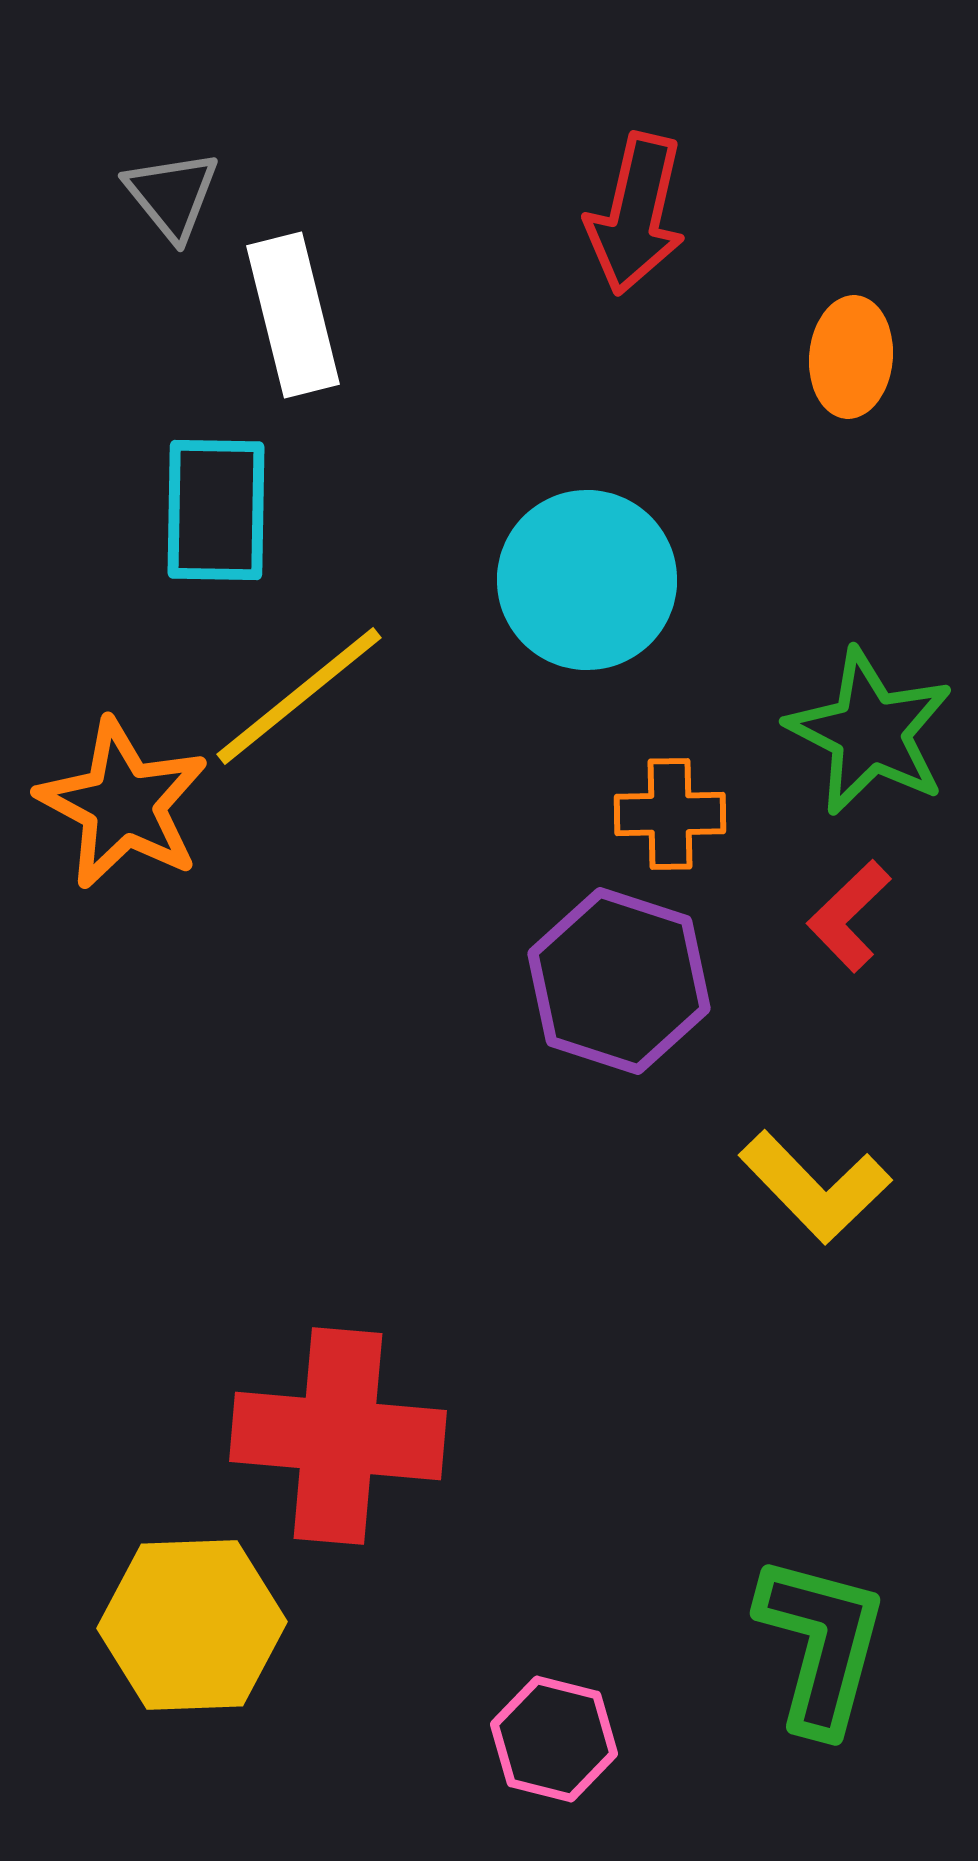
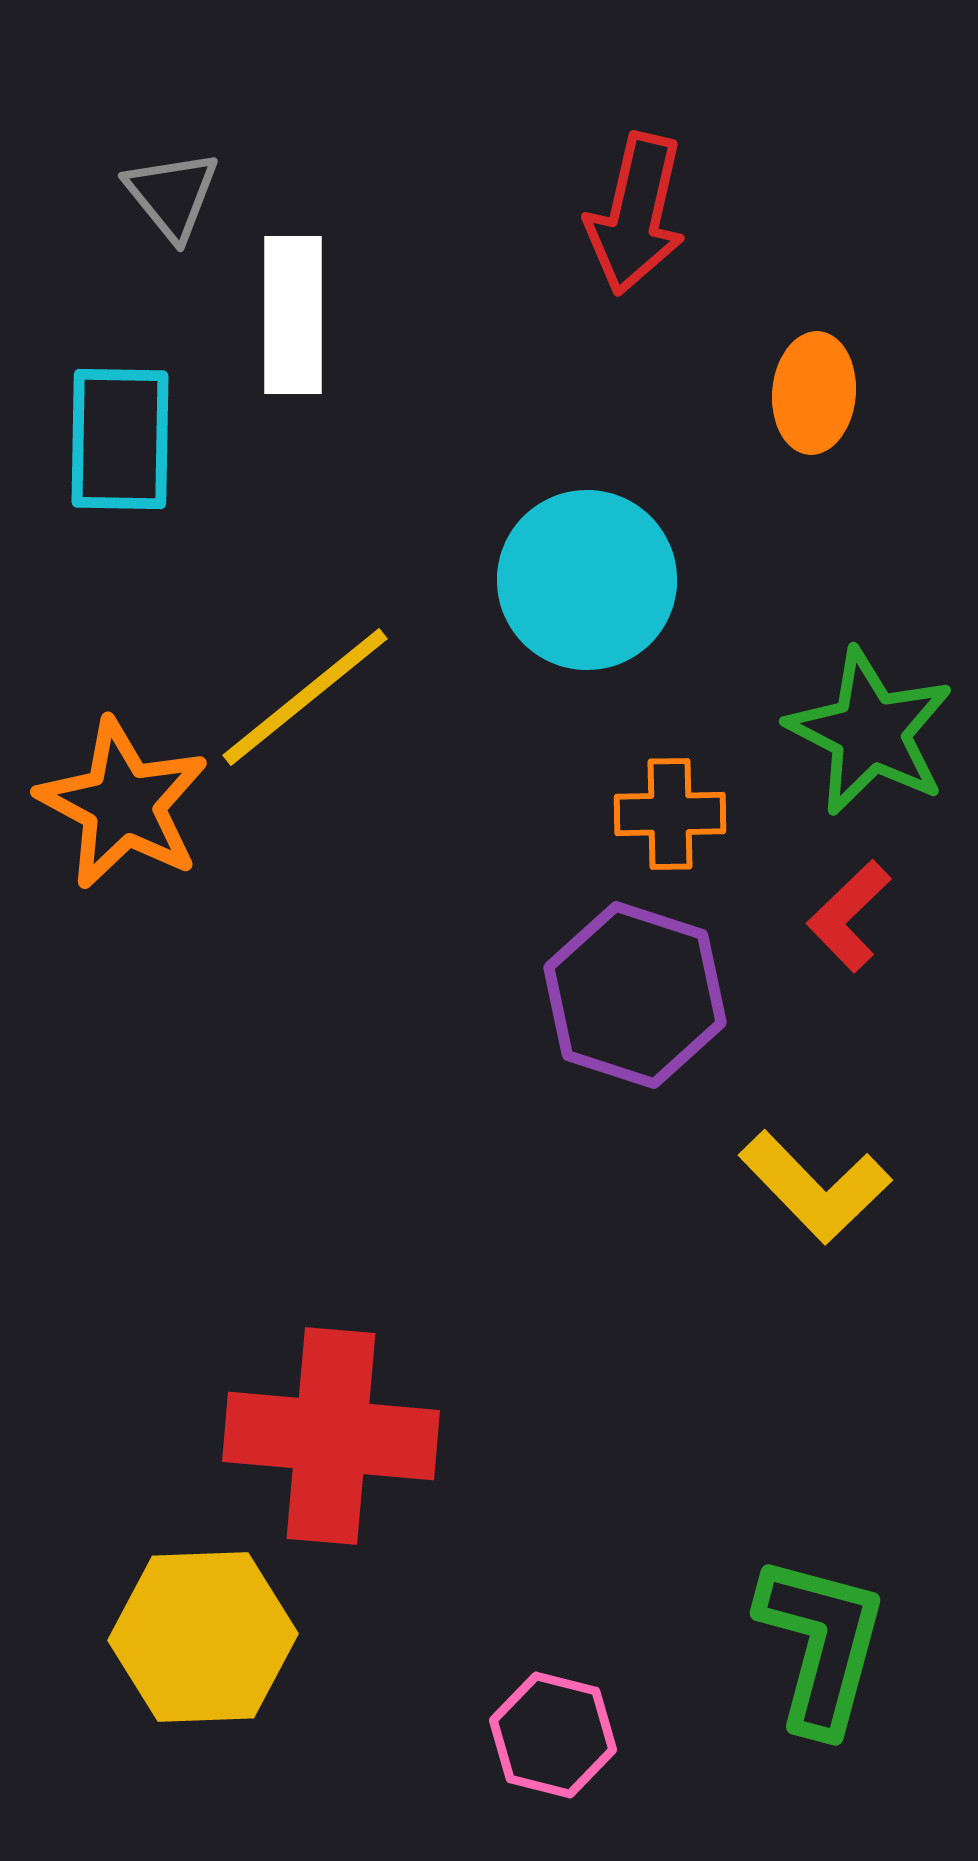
white rectangle: rotated 14 degrees clockwise
orange ellipse: moved 37 px left, 36 px down
cyan rectangle: moved 96 px left, 71 px up
yellow line: moved 6 px right, 1 px down
purple hexagon: moved 16 px right, 14 px down
red cross: moved 7 px left
yellow hexagon: moved 11 px right, 12 px down
pink hexagon: moved 1 px left, 4 px up
